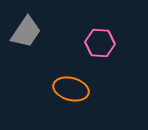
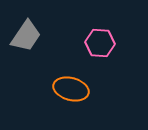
gray trapezoid: moved 4 px down
